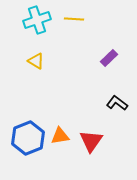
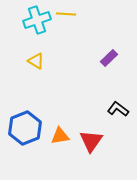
yellow line: moved 8 px left, 5 px up
black L-shape: moved 1 px right, 6 px down
blue hexagon: moved 3 px left, 10 px up
